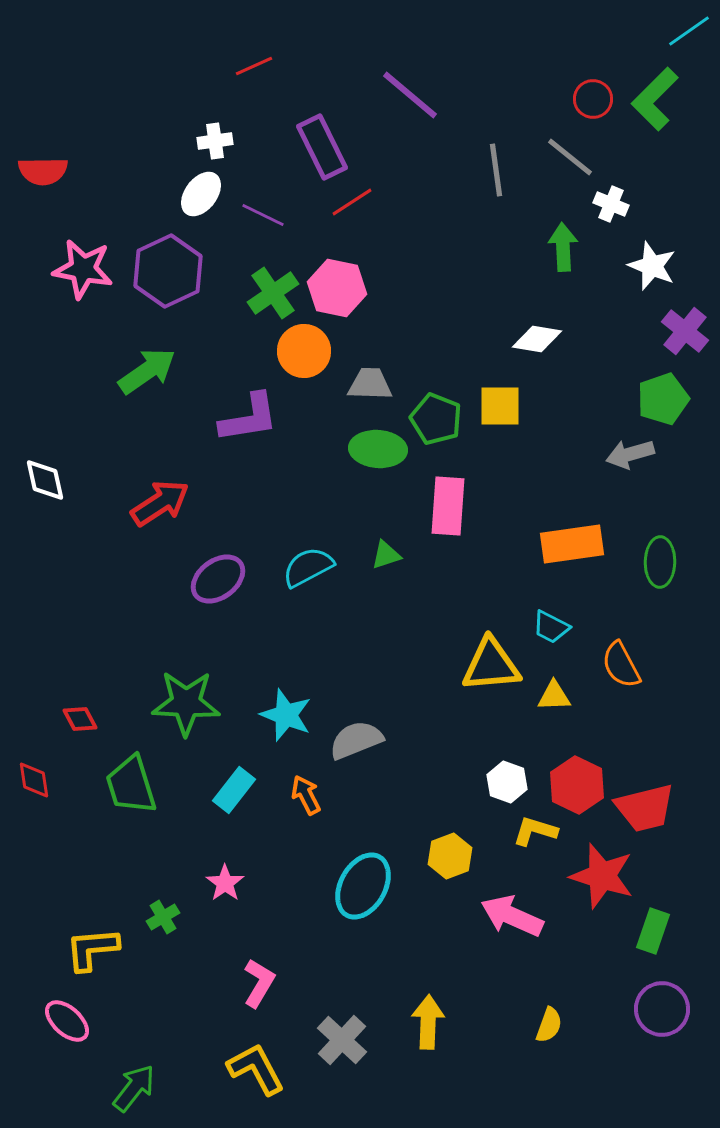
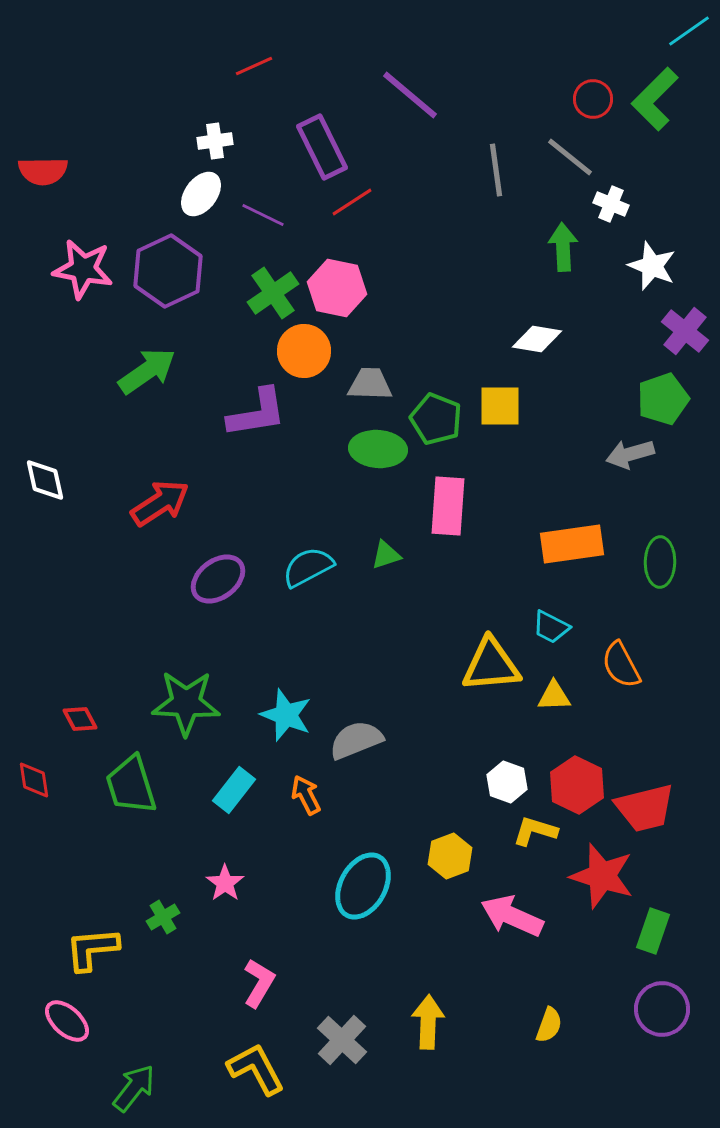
purple L-shape at (249, 418): moved 8 px right, 5 px up
